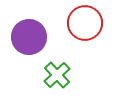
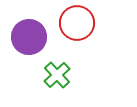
red circle: moved 8 px left
